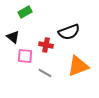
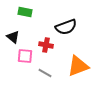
green rectangle: rotated 40 degrees clockwise
black semicircle: moved 3 px left, 5 px up
